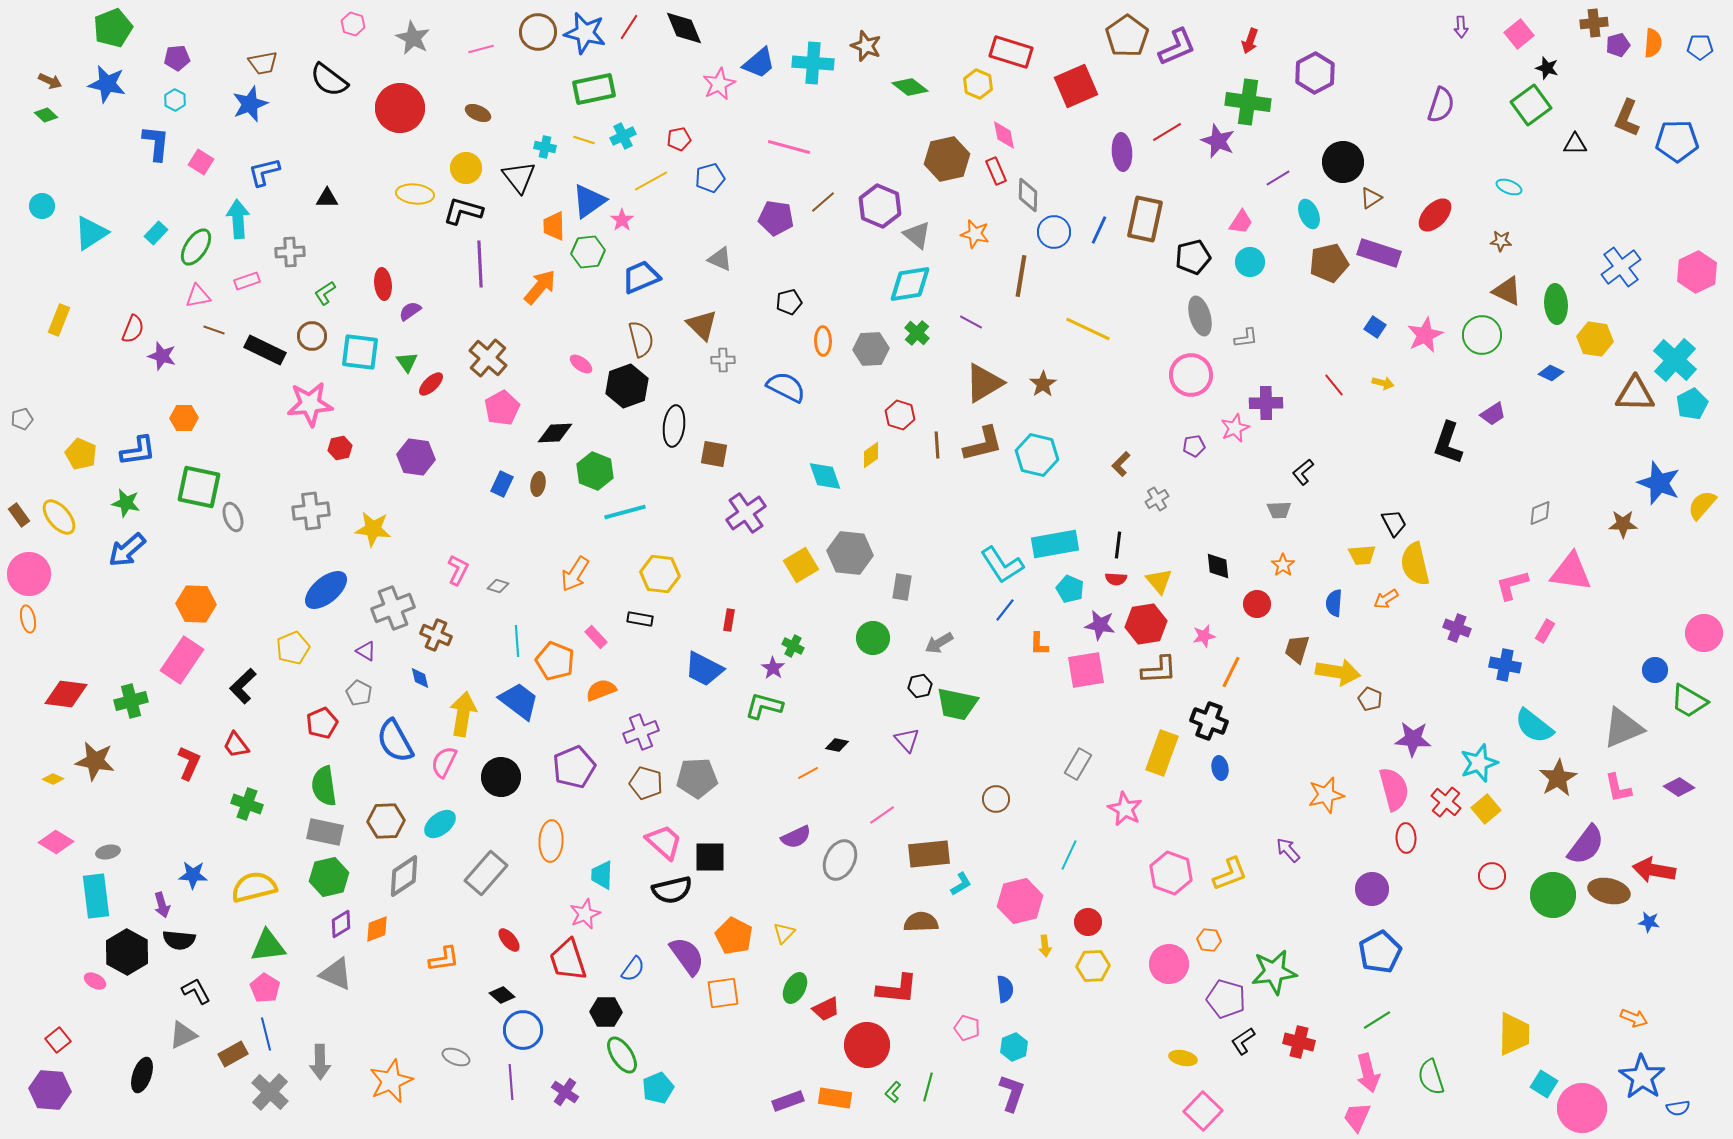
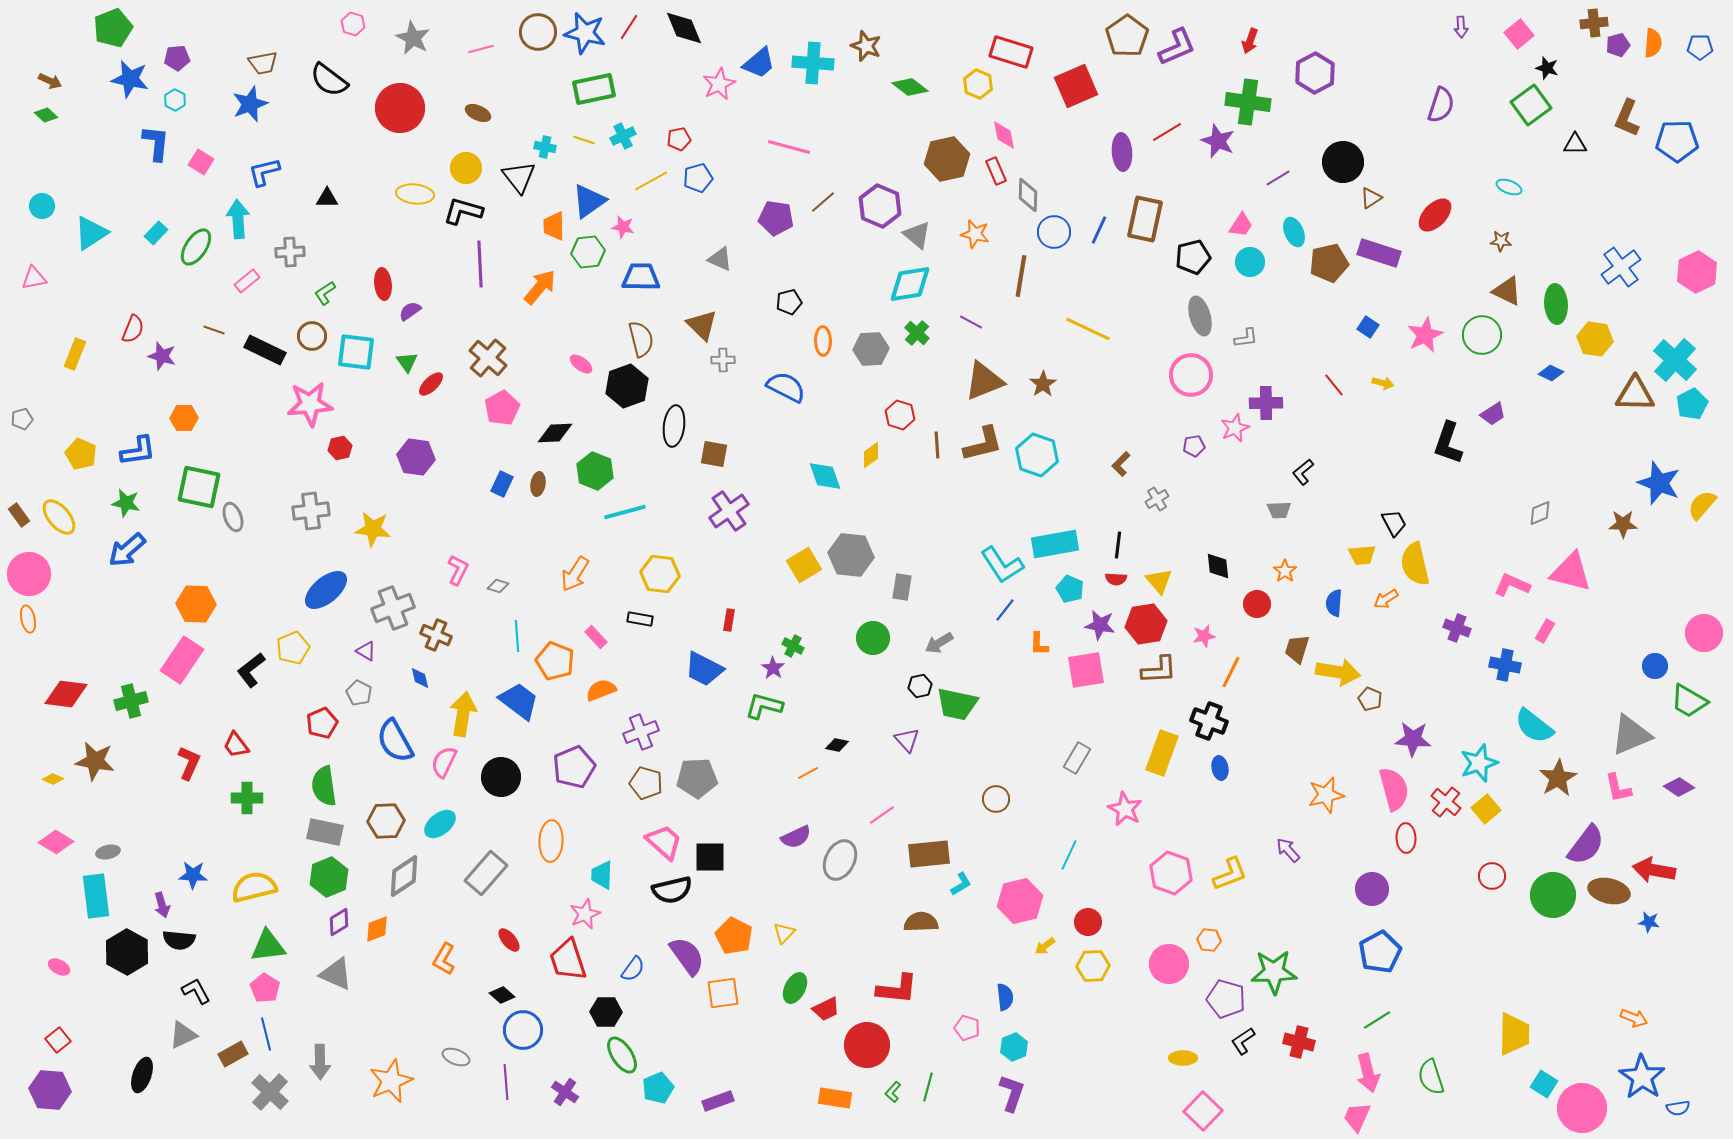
blue star at (107, 84): moved 23 px right, 5 px up
blue pentagon at (710, 178): moved 12 px left
cyan ellipse at (1309, 214): moved 15 px left, 18 px down
pink star at (622, 220): moved 1 px right, 7 px down; rotated 25 degrees counterclockwise
pink trapezoid at (1241, 222): moved 3 px down
blue trapezoid at (641, 277): rotated 24 degrees clockwise
pink rectangle at (247, 281): rotated 20 degrees counterclockwise
pink triangle at (198, 296): moved 164 px left, 18 px up
yellow rectangle at (59, 320): moved 16 px right, 34 px down
blue square at (1375, 327): moved 7 px left
cyan square at (360, 352): moved 4 px left
brown triangle at (984, 383): moved 2 px up; rotated 9 degrees clockwise
cyan hexagon at (1037, 455): rotated 6 degrees clockwise
purple cross at (746, 513): moved 17 px left, 2 px up
gray hexagon at (850, 553): moved 1 px right, 2 px down
yellow square at (801, 565): moved 3 px right
orange star at (1283, 565): moved 2 px right, 6 px down
pink triangle at (1571, 572): rotated 6 degrees clockwise
pink L-shape at (1512, 585): rotated 39 degrees clockwise
cyan line at (517, 641): moved 5 px up
blue circle at (1655, 670): moved 4 px up
black L-shape at (243, 686): moved 8 px right, 16 px up; rotated 6 degrees clockwise
gray triangle at (1623, 728): moved 8 px right, 7 px down
gray rectangle at (1078, 764): moved 1 px left, 6 px up
green cross at (247, 804): moved 6 px up; rotated 20 degrees counterclockwise
green hexagon at (329, 877): rotated 9 degrees counterclockwise
purple diamond at (341, 924): moved 2 px left, 2 px up
yellow arrow at (1045, 946): rotated 60 degrees clockwise
orange L-shape at (444, 959): rotated 128 degrees clockwise
green star at (1274, 972): rotated 6 degrees clockwise
pink ellipse at (95, 981): moved 36 px left, 14 px up
blue semicircle at (1005, 989): moved 8 px down
yellow ellipse at (1183, 1058): rotated 12 degrees counterclockwise
purple line at (511, 1082): moved 5 px left
purple rectangle at (788, 1101): moved 70 px left
